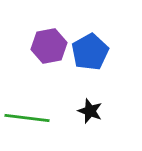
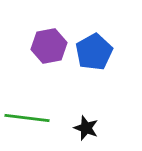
blue pentagon: moved 4 px right
black star: moved 4 px left, 17 px down
